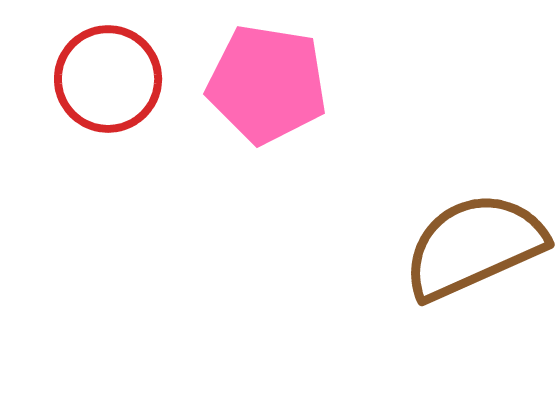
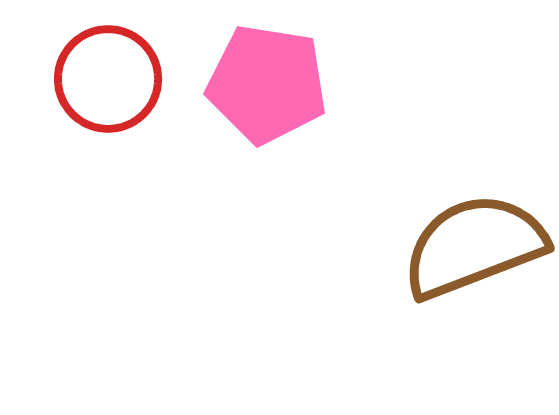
brown semicircle: rotated 3 degrees clockwise
